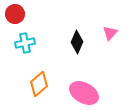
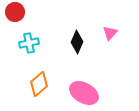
red circle: moved 2 px up
cyan cross: moved 4 px right
